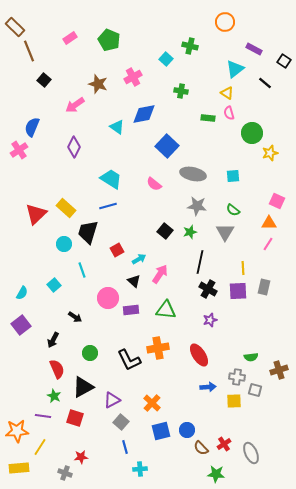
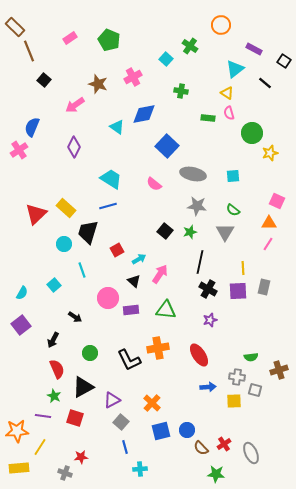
orange circle at (225, 22): moved 4 px left, 3 px down
green cross at (190, 46): rotated 21 degrees clockwise
